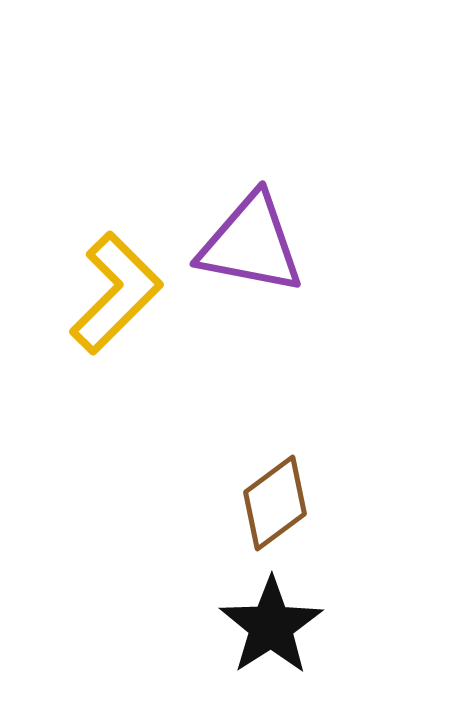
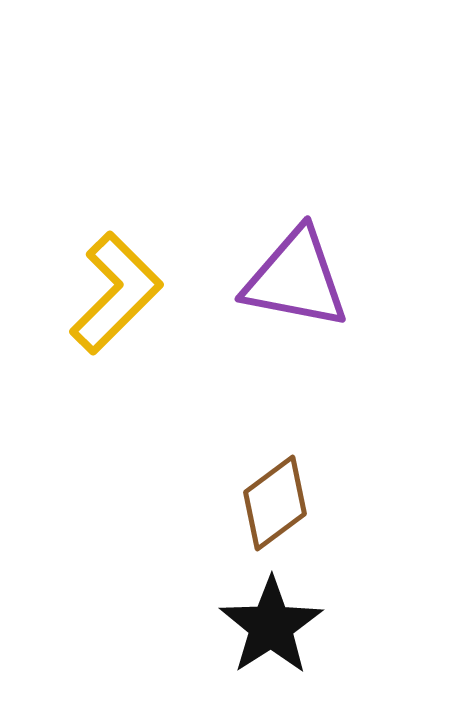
purple triangle: moved 45 px right, 35 px down
